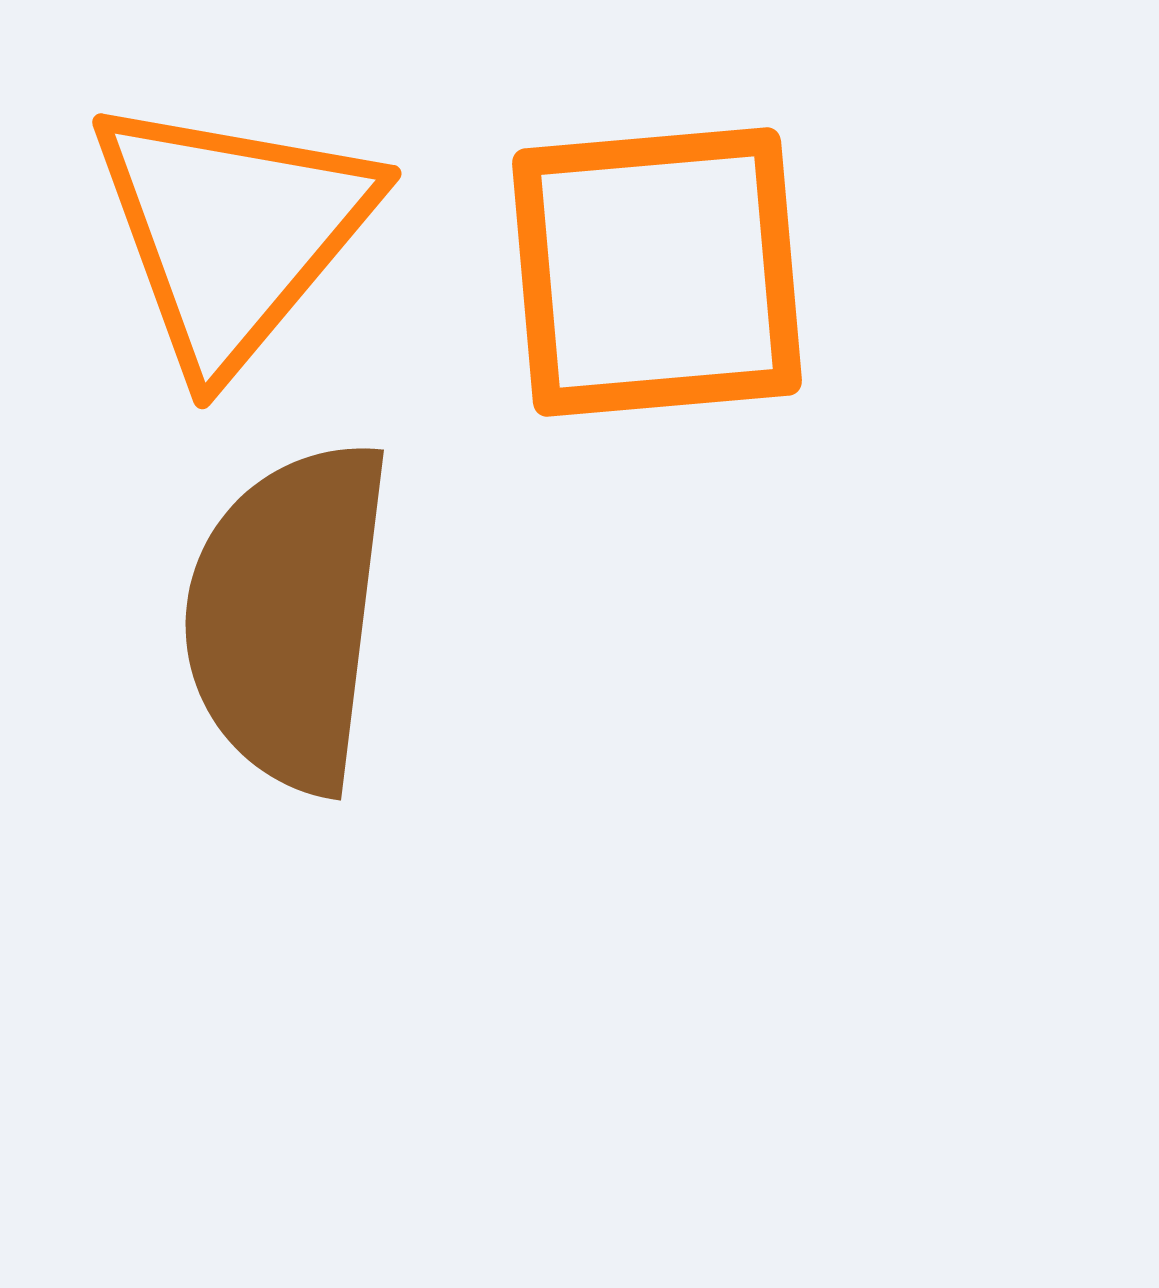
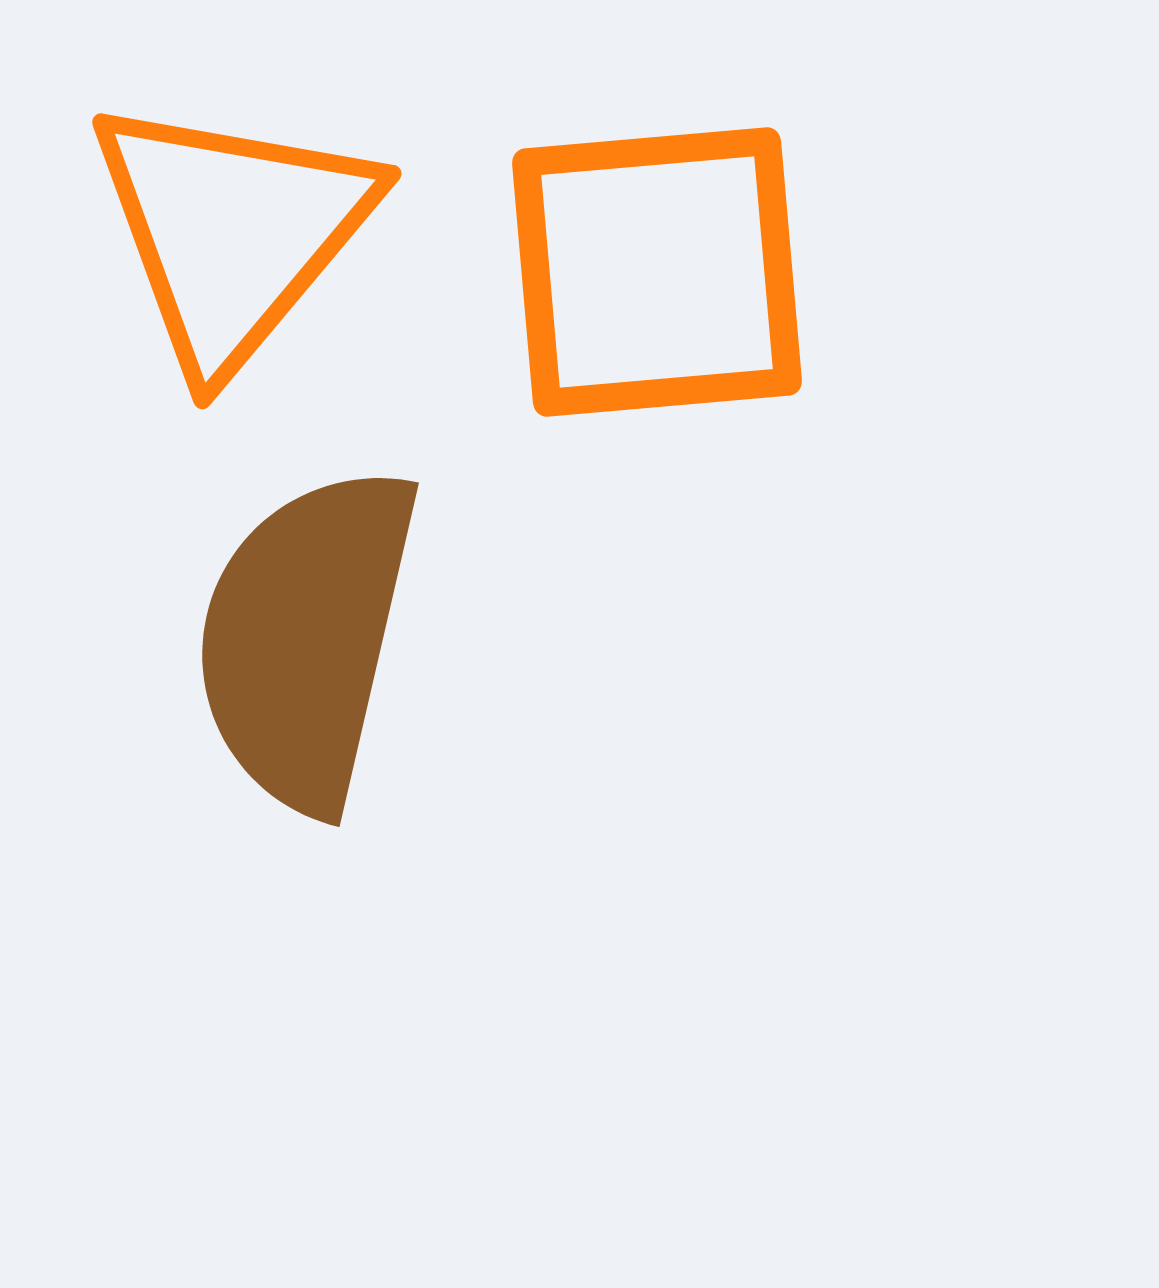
brown semicircle: moved 18 px right, 22 px down; rotated 6 degrees clockwise
